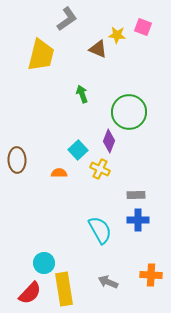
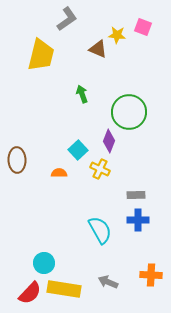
yellow rectangle: rotated 72 degrees counterclockwise
